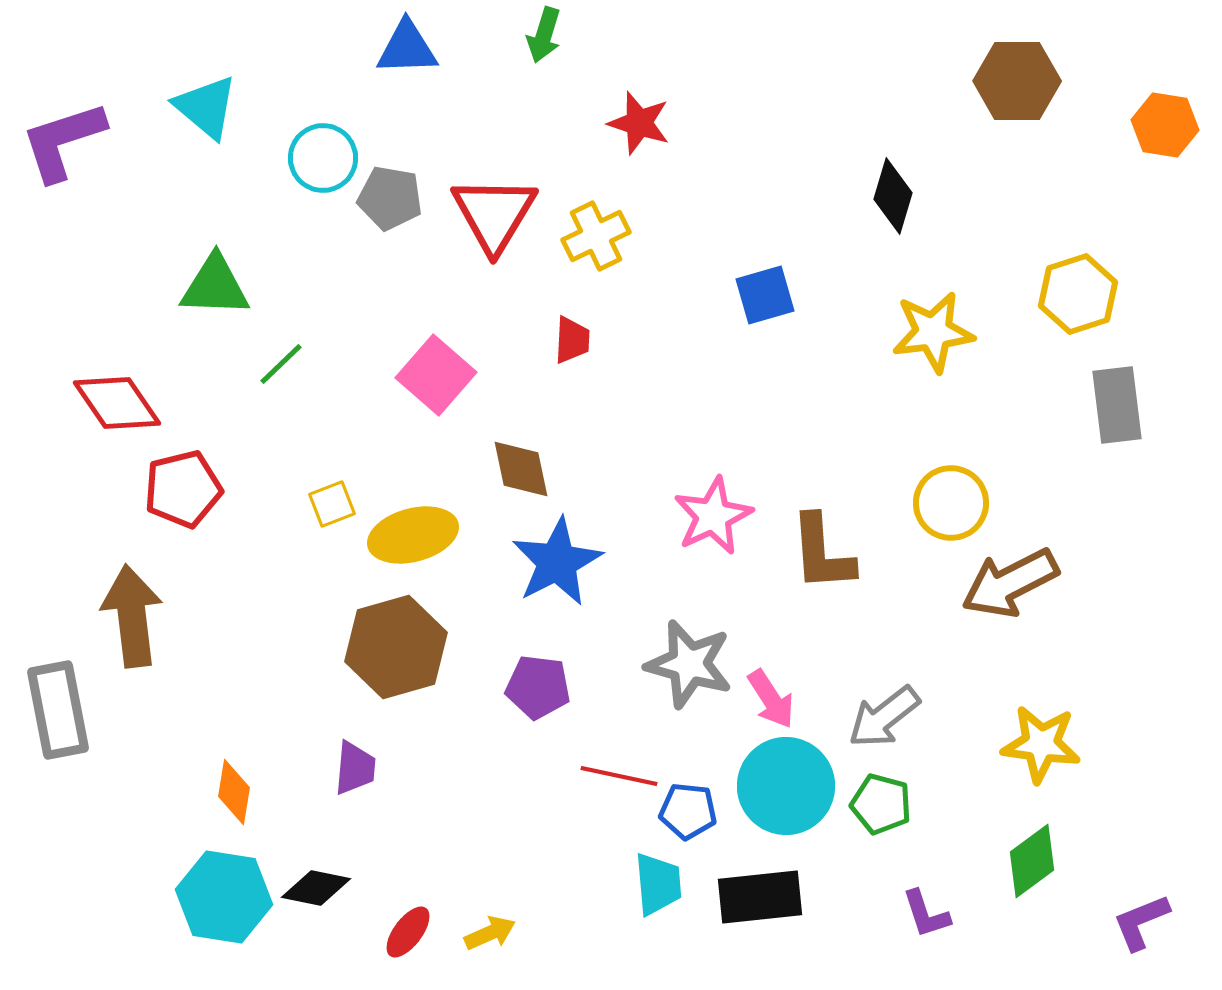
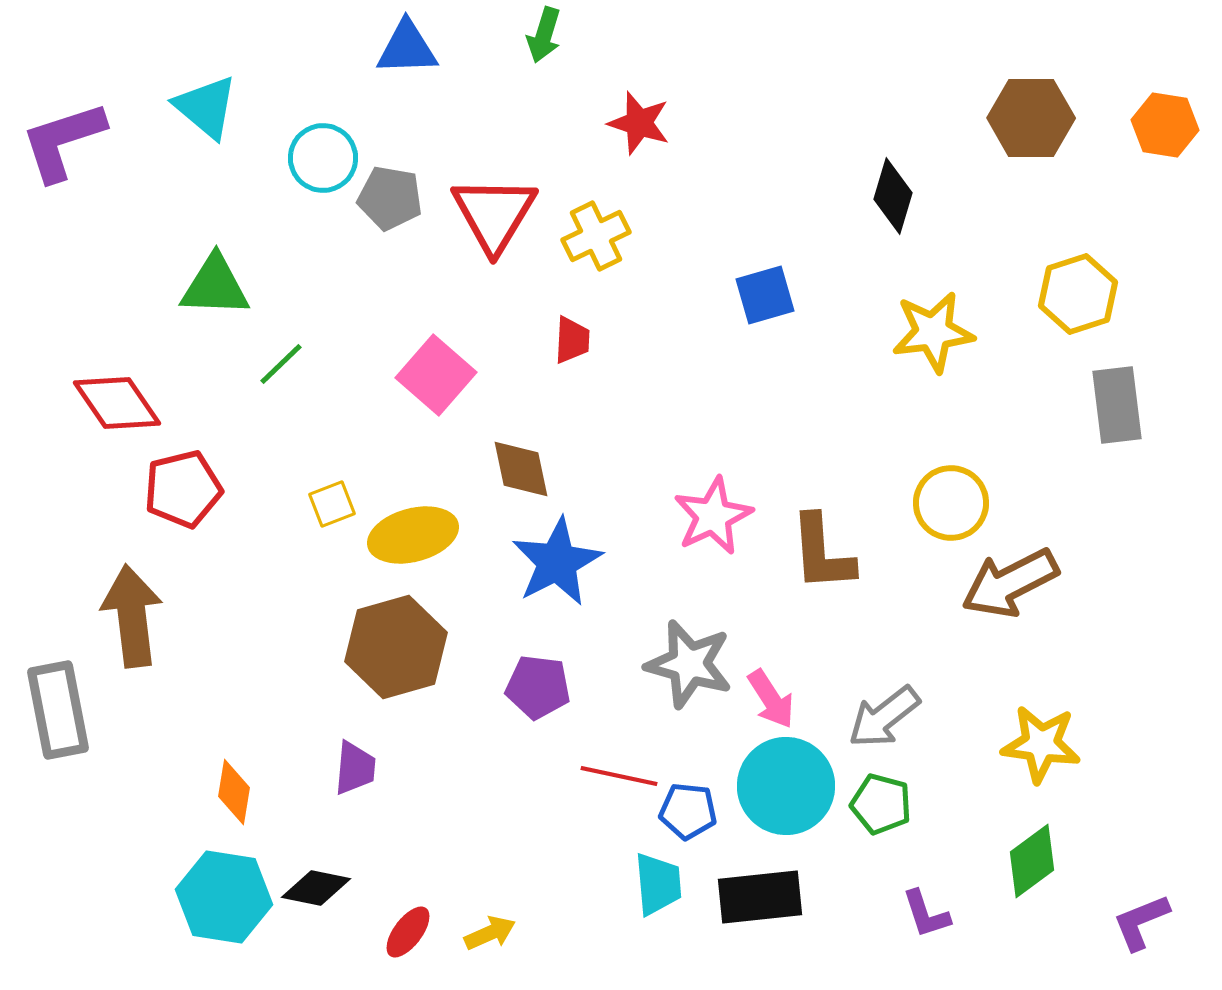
brown hexagon at (1017, 81): moved 14 px right, 37 px down
